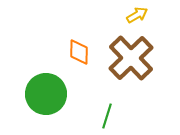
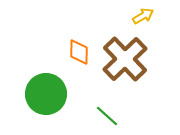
yellow arrow: moved 6 px right, 1 px down
brown cross: moved 6 px left, 1 px down
green line: rotated 65 degrees counterclockwise
